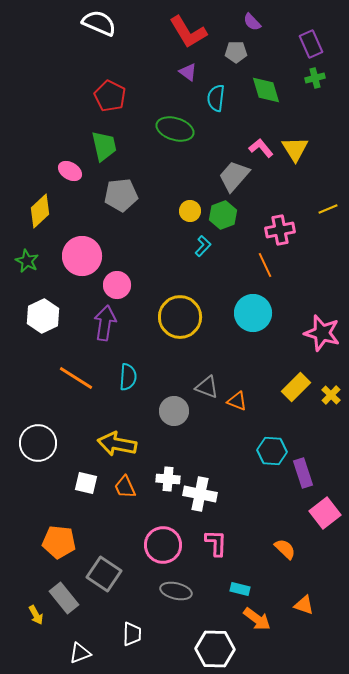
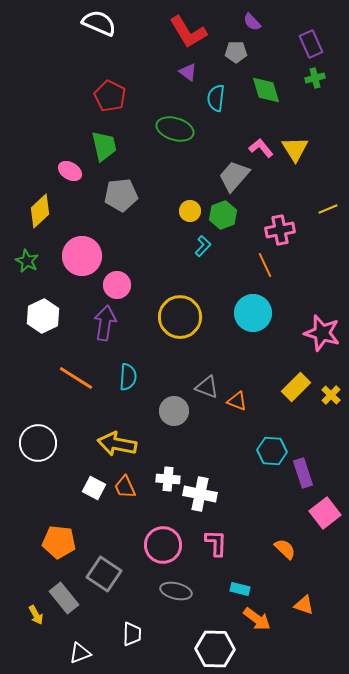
white square at (86, 483): moved 8 px right, 5 px down; rotated 15 degrees clockwise
